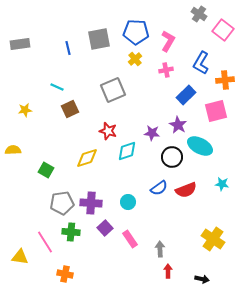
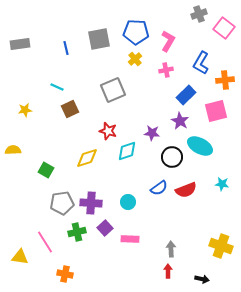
gray cross at (199, 14): rotated 35 degrees clockwise
pink square at (223, 30): moved 1 px right, 2 px up
blue line at (68, 48): moved 2 px left
purple star at (178, 125): moved 2 px right, 4 px up
green cross at (71, 232): moved 6 px right; rotated 18 degrees counterclockwise
pink rectangle at (130, 239): rotated 54 degrees counterclockwise
yellow cross at (213, 239): moved 8 px right, 7 px down; rotated 15 degrees counterclockwise
gray arrow at (160, 249): moved 11 px right
